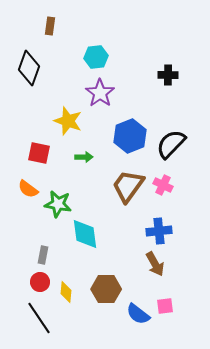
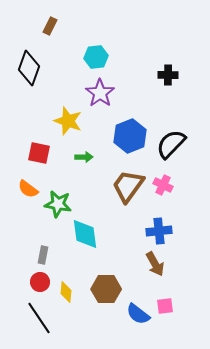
brown rectangle: rotated 18 degrees clockwise
